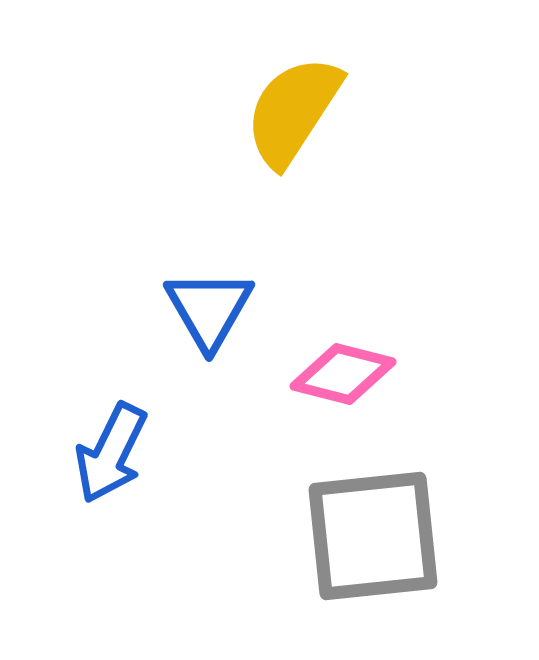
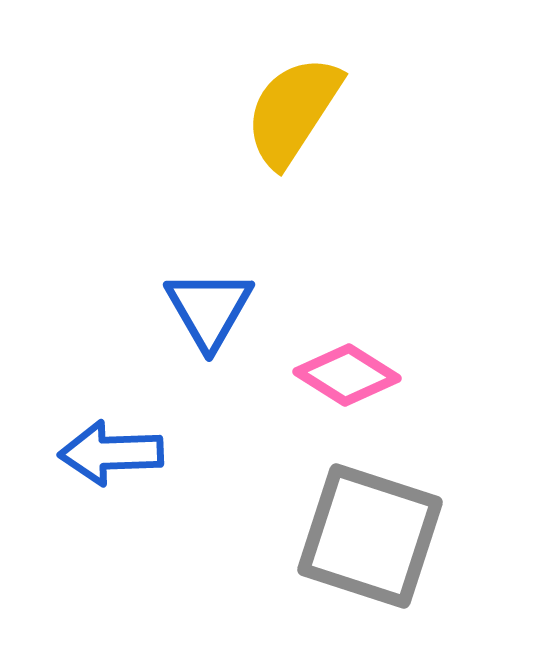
pink diamond: moved 4 px right, 1 px down; rotated 18 degrees clockwise
blue arrow: rotated 62 degrees clockwise
gray square: moved 3 px left; rotated 24 degrees clockwise
